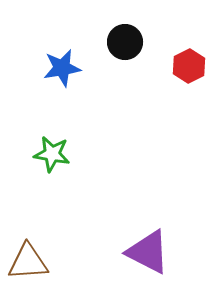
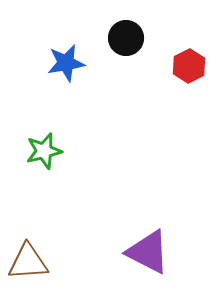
black circle: moved 1 px right, 4 px up
blue star: moved 4 px right, 5 px up
green star: moved 8 px left, 3 px up; rotated 24 degrees counterclockwise
